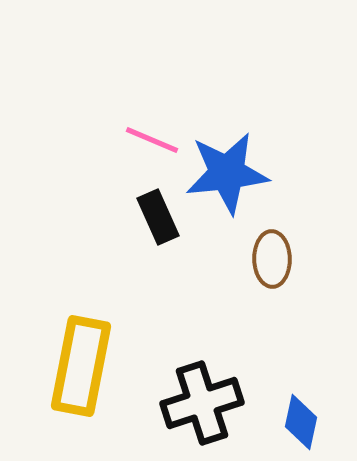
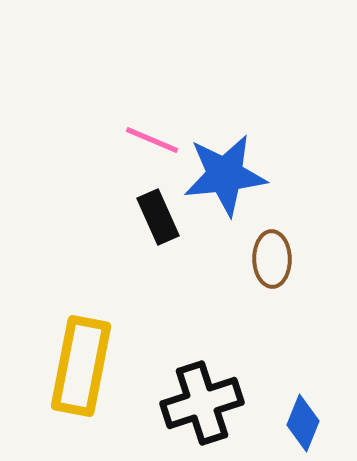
blue star: moved 2 px left, 2 px down
blue diamond: moved 2 px right, 1 px down; rotated 10 degrees clockwise
